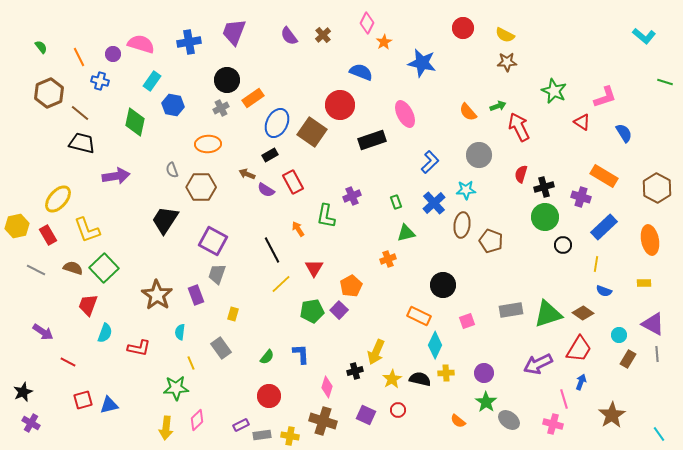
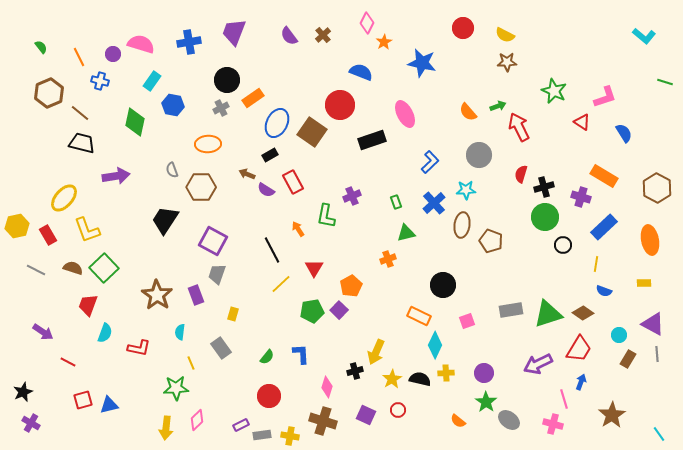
yellow ellipse at (58, 199): moved 6 px right, 1 px up
